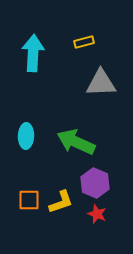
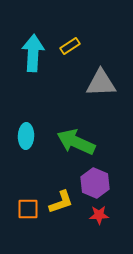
yellow rectangle: moved 14 px left, 4 px down; rotated 18 degrees counterclockwise
orange square: moved 1 px left, 9 px down
red star: moved 2 px right, 1 px down; rotated 24 degrees counterclockwise
